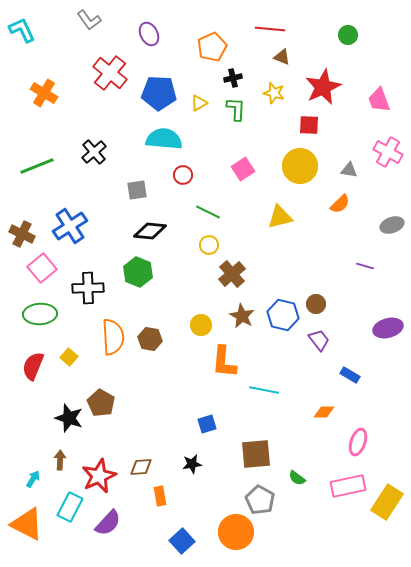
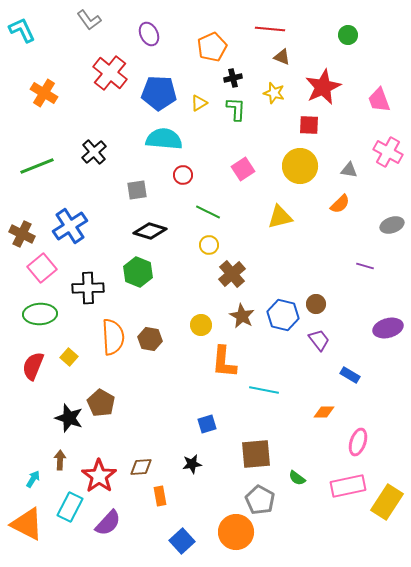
black diamond at (150, 231): rotated 12 degrees clockwise
red star at (99, 476): rotated 12 degrees counterclockwise
